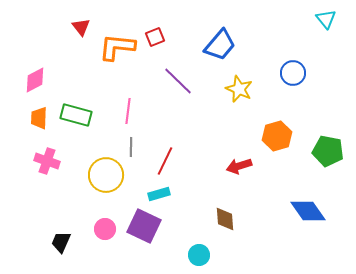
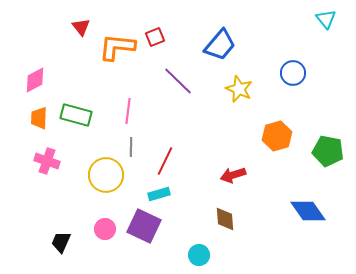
red arrow: moved 6 px left, 9 px down
